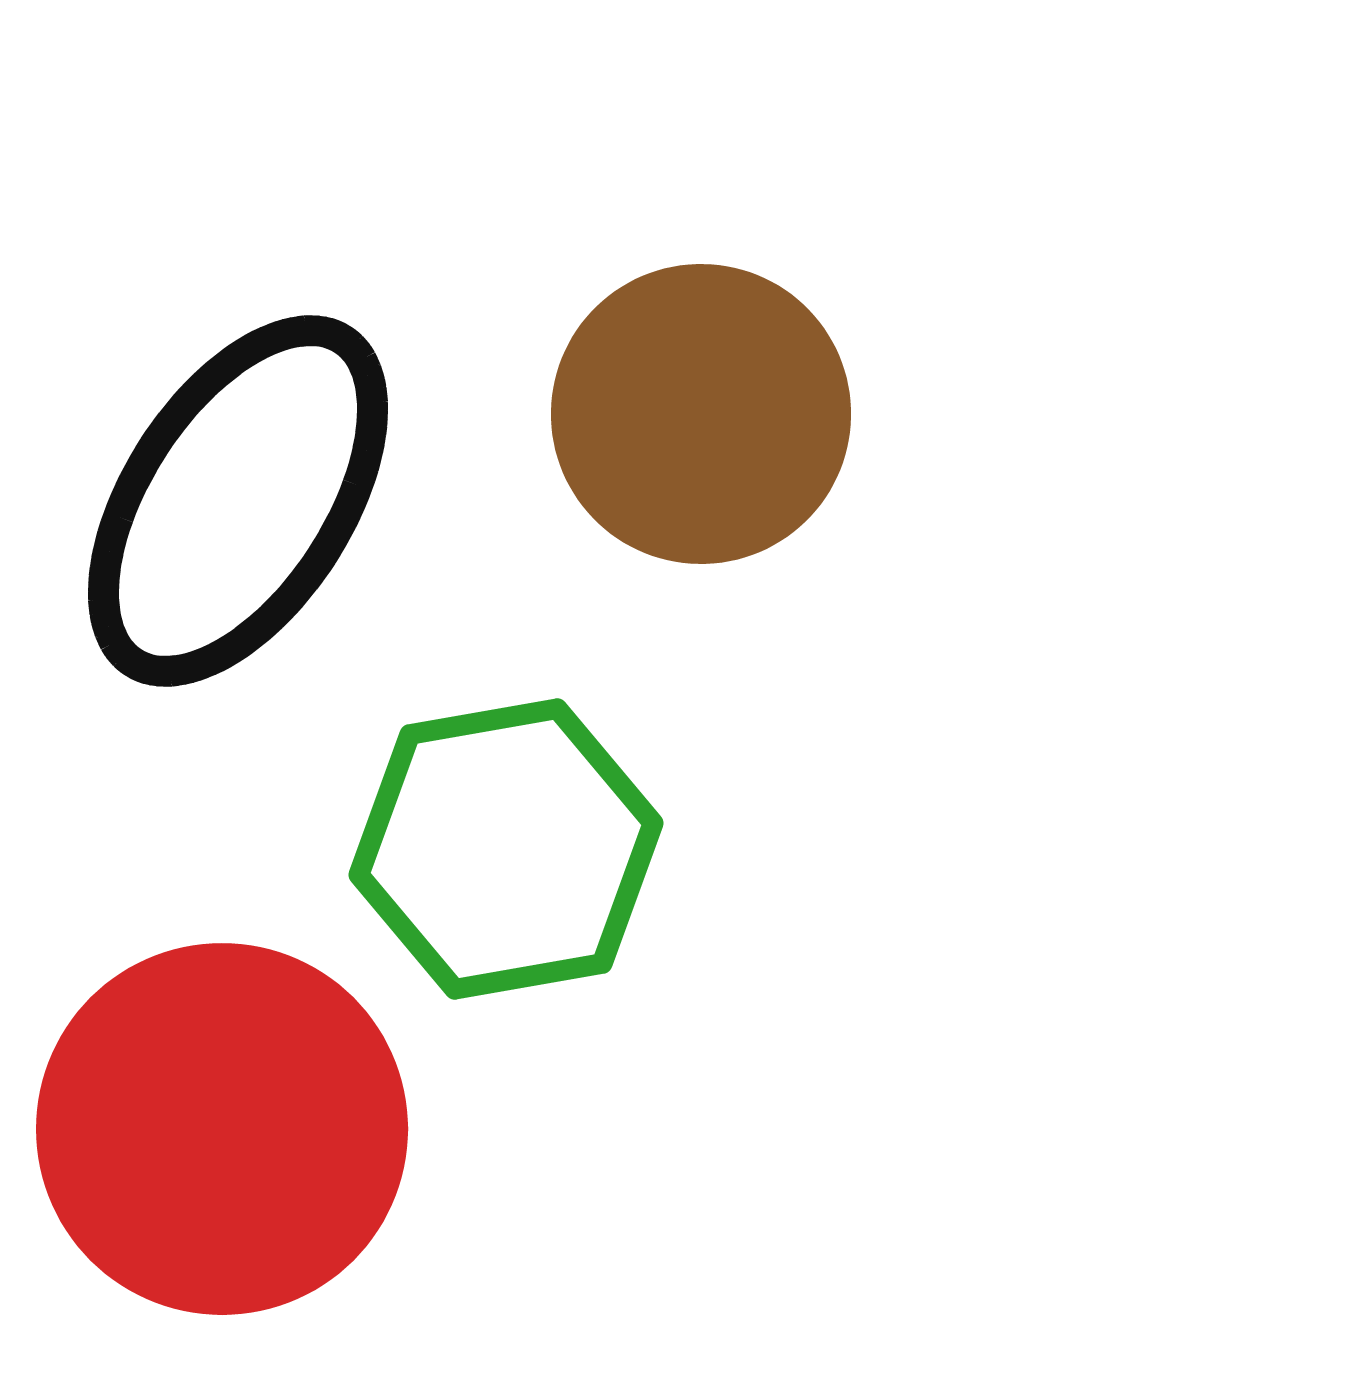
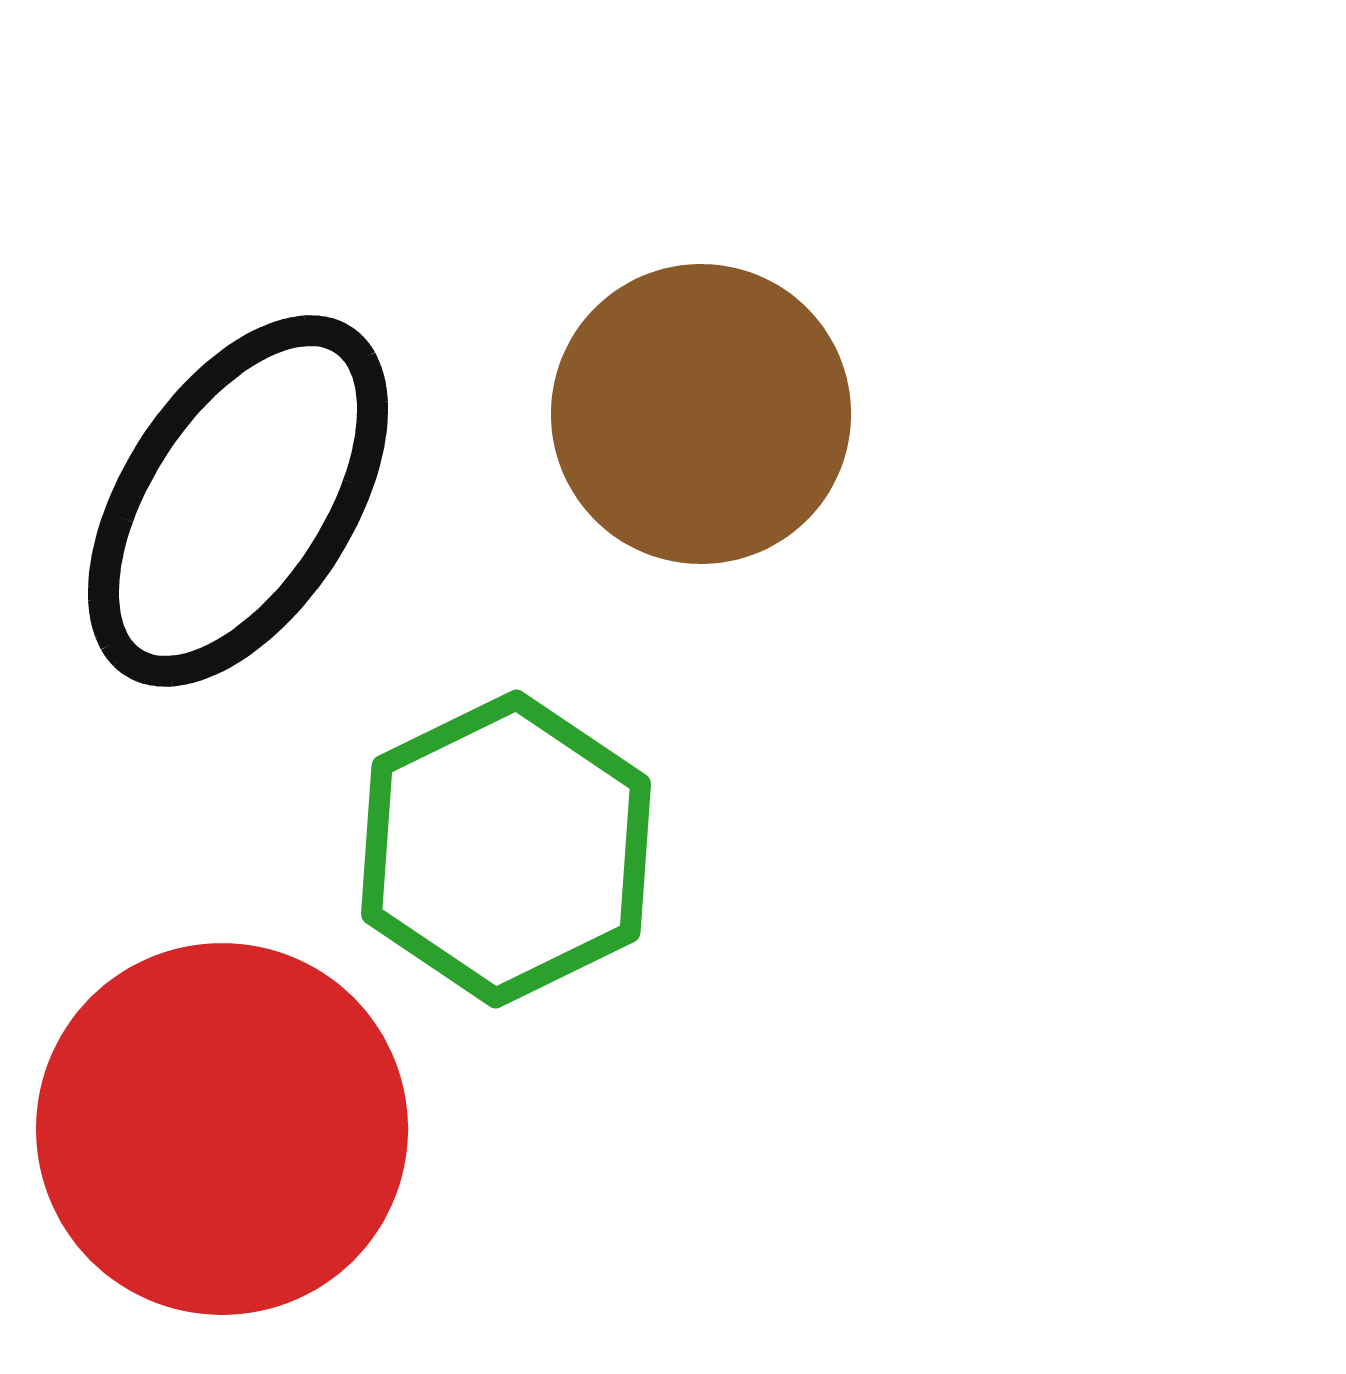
green hexagon: rotated 16 degrees counterclockwise
